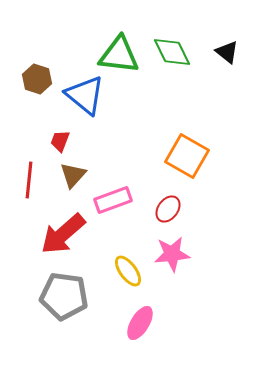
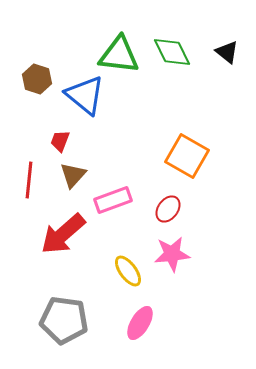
gray pentagon: moved 24 px down
